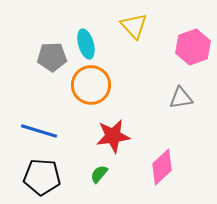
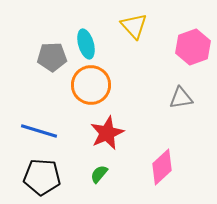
red star: moved 6 px left, 3 px up; rotated 16 degrees counterclockwise
